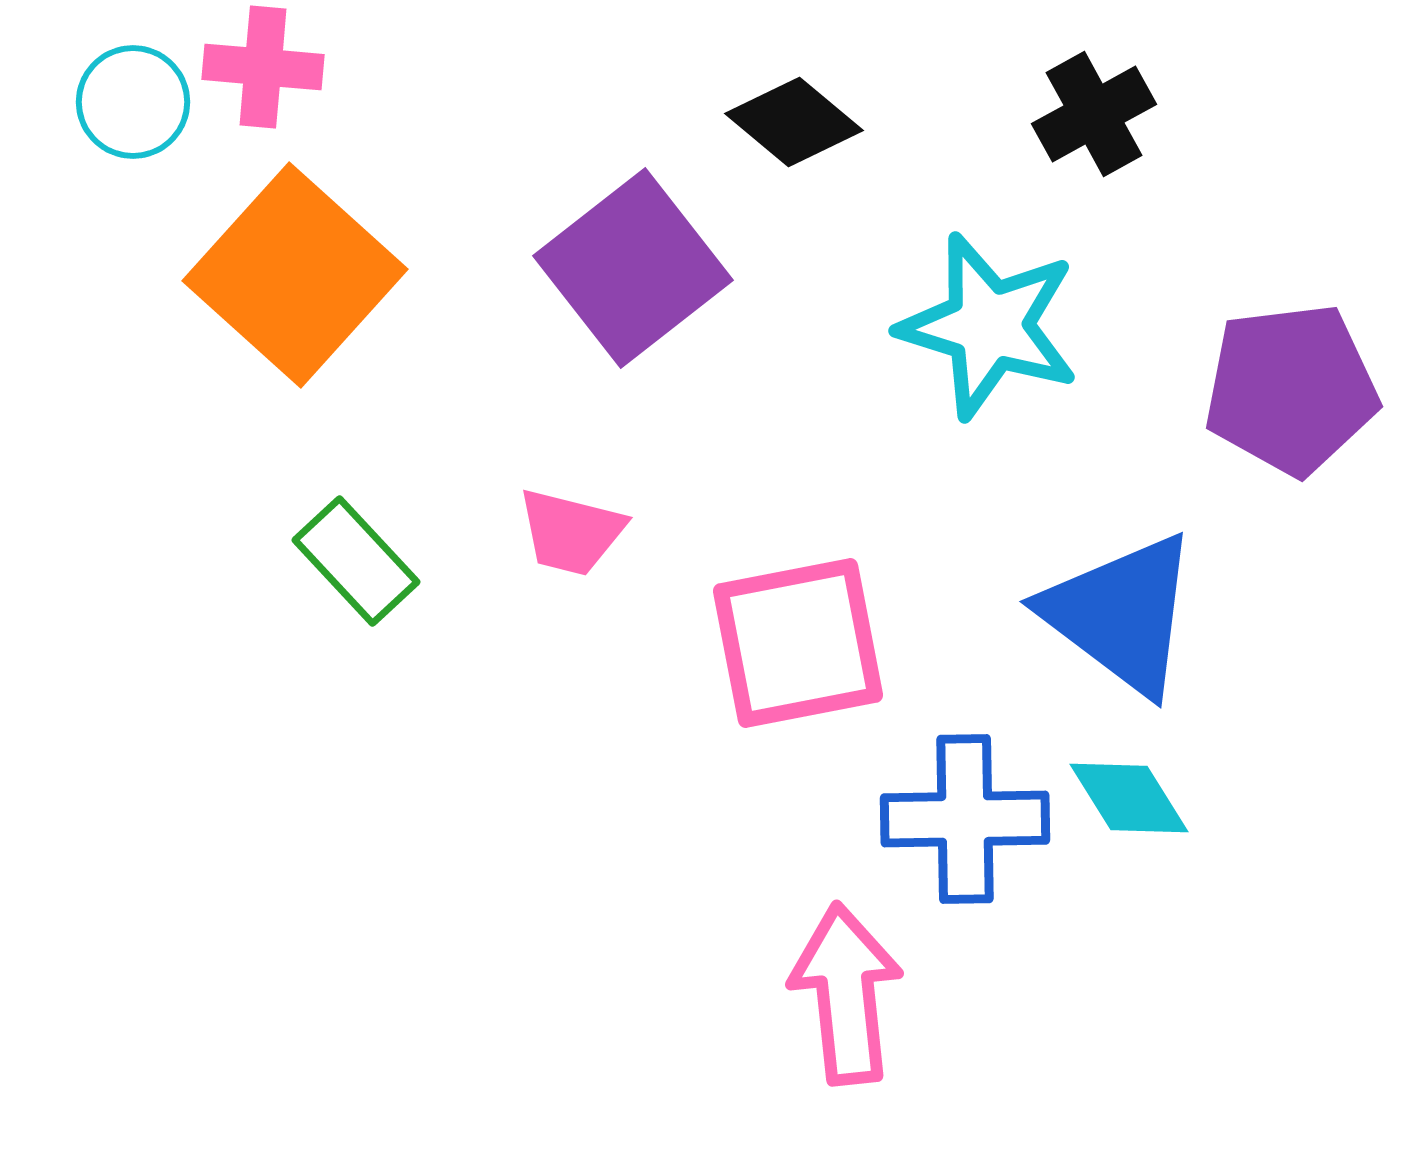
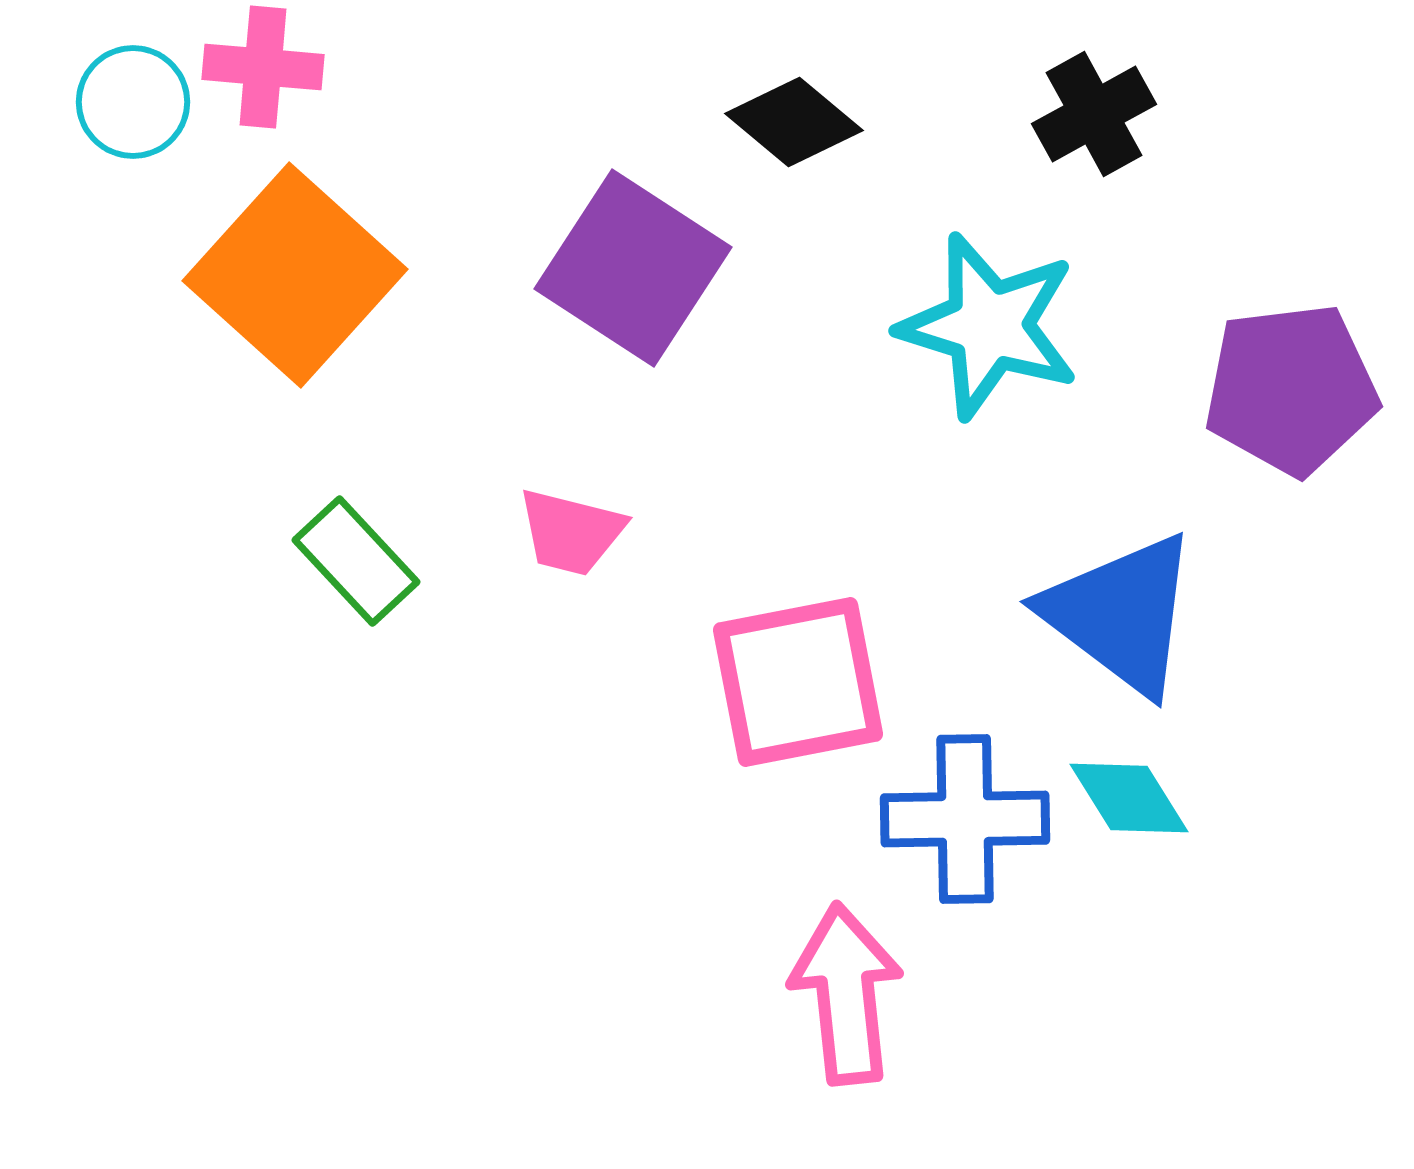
purple square: rotated 19 degrees counterclockwise
pink square: moved 39 px down
